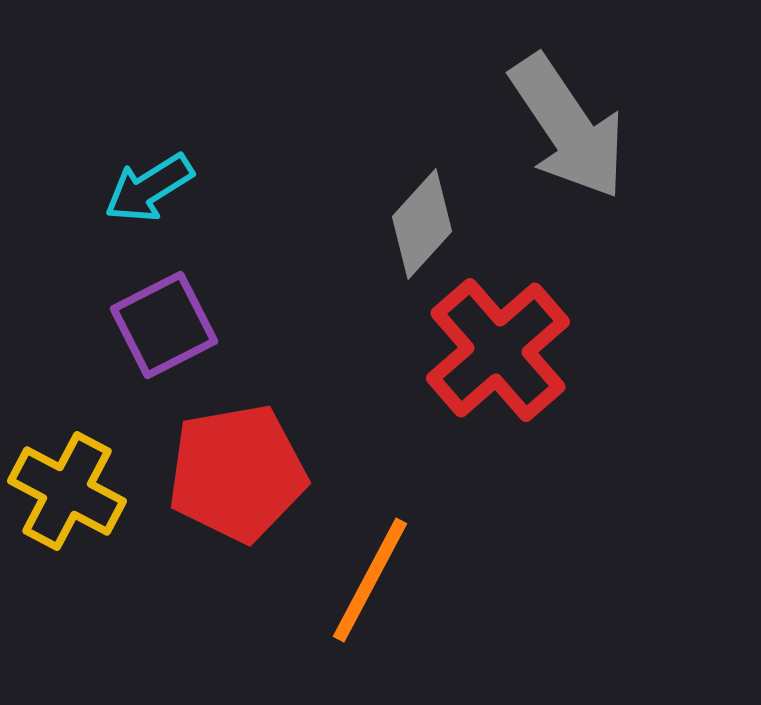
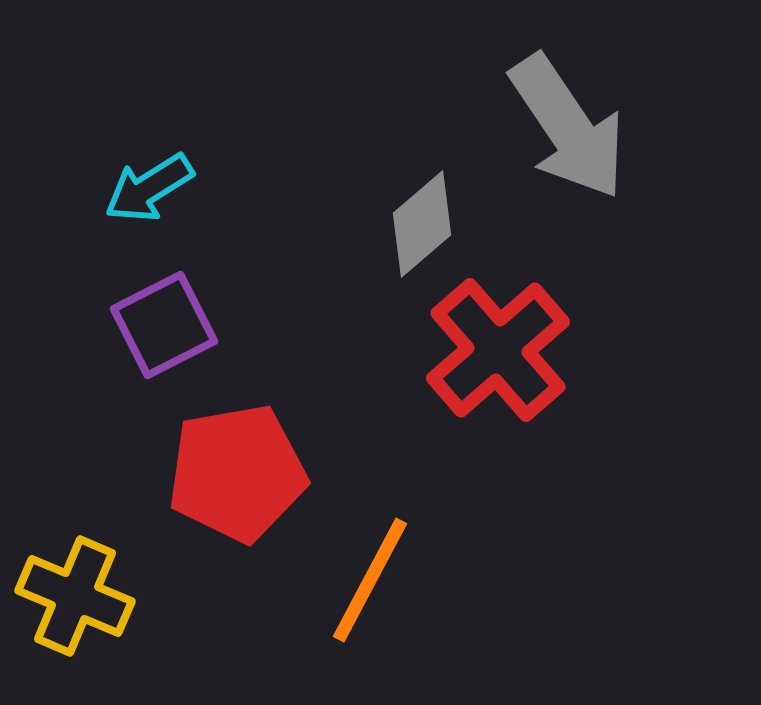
gray diamond: rotated 7 degrees clockwise
yellow cross: moved 8 px right, 105 px down; rotated 5 degrees counterclockwise
